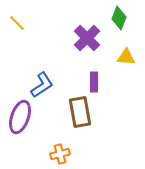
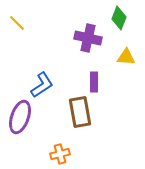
purple cross: moved 1 px right; rotated 32 degrees counterclockwise
